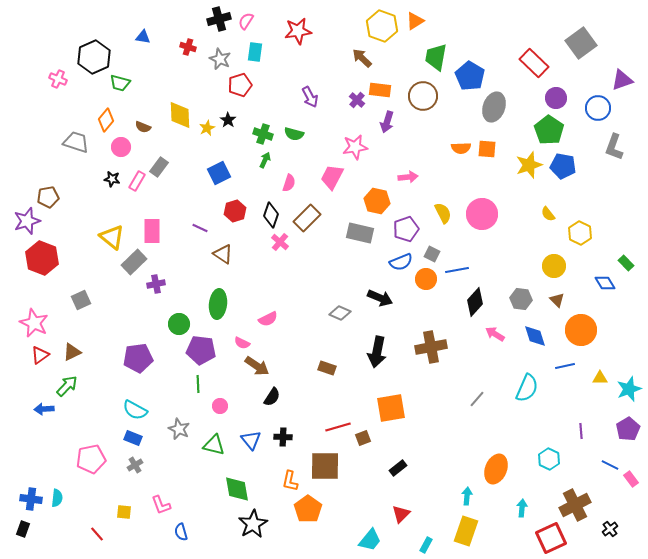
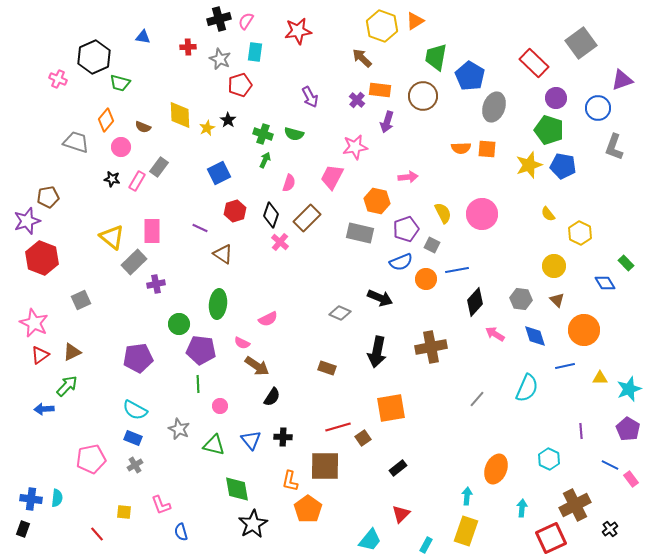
red cross at (188, 47): rotated 21 degrees counterclockwise
green pentagon at (549, 130): rotated 16 degrees counterclockwise
gray square at (432, 254): moved 9 px up
orange circle at (581, 330): moved 3 px right
purple pentagon at (628, 429): rotated 10 degrees counterclockwise
brown square at (363, 438): rotated 14 degrees counterclockwise
